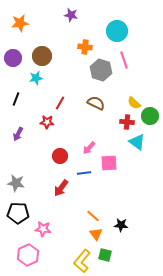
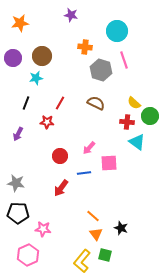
black line: moved 10 px right, 4 px down
black star: moved 3 px down; rotated 16 degrees clockwise
